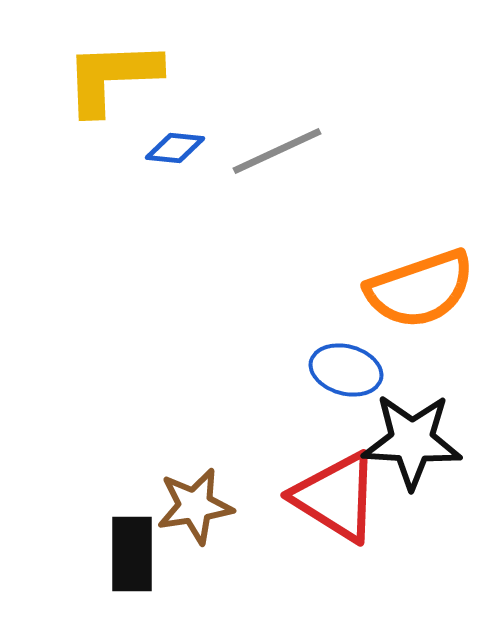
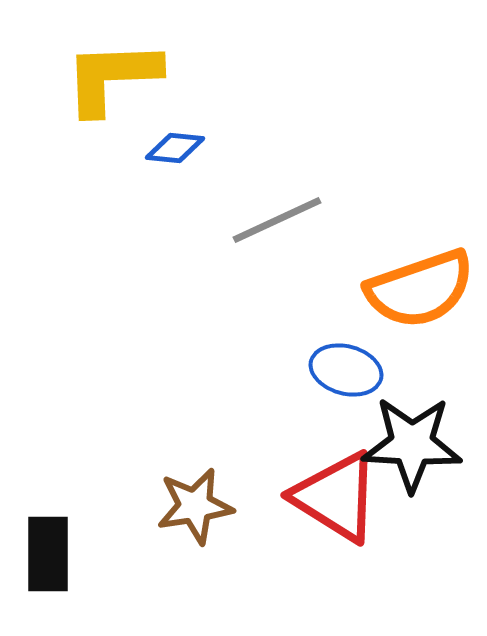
gray line: moved 69 px down
black star: moved 3 px down
black rectangle: moved 84 px left
